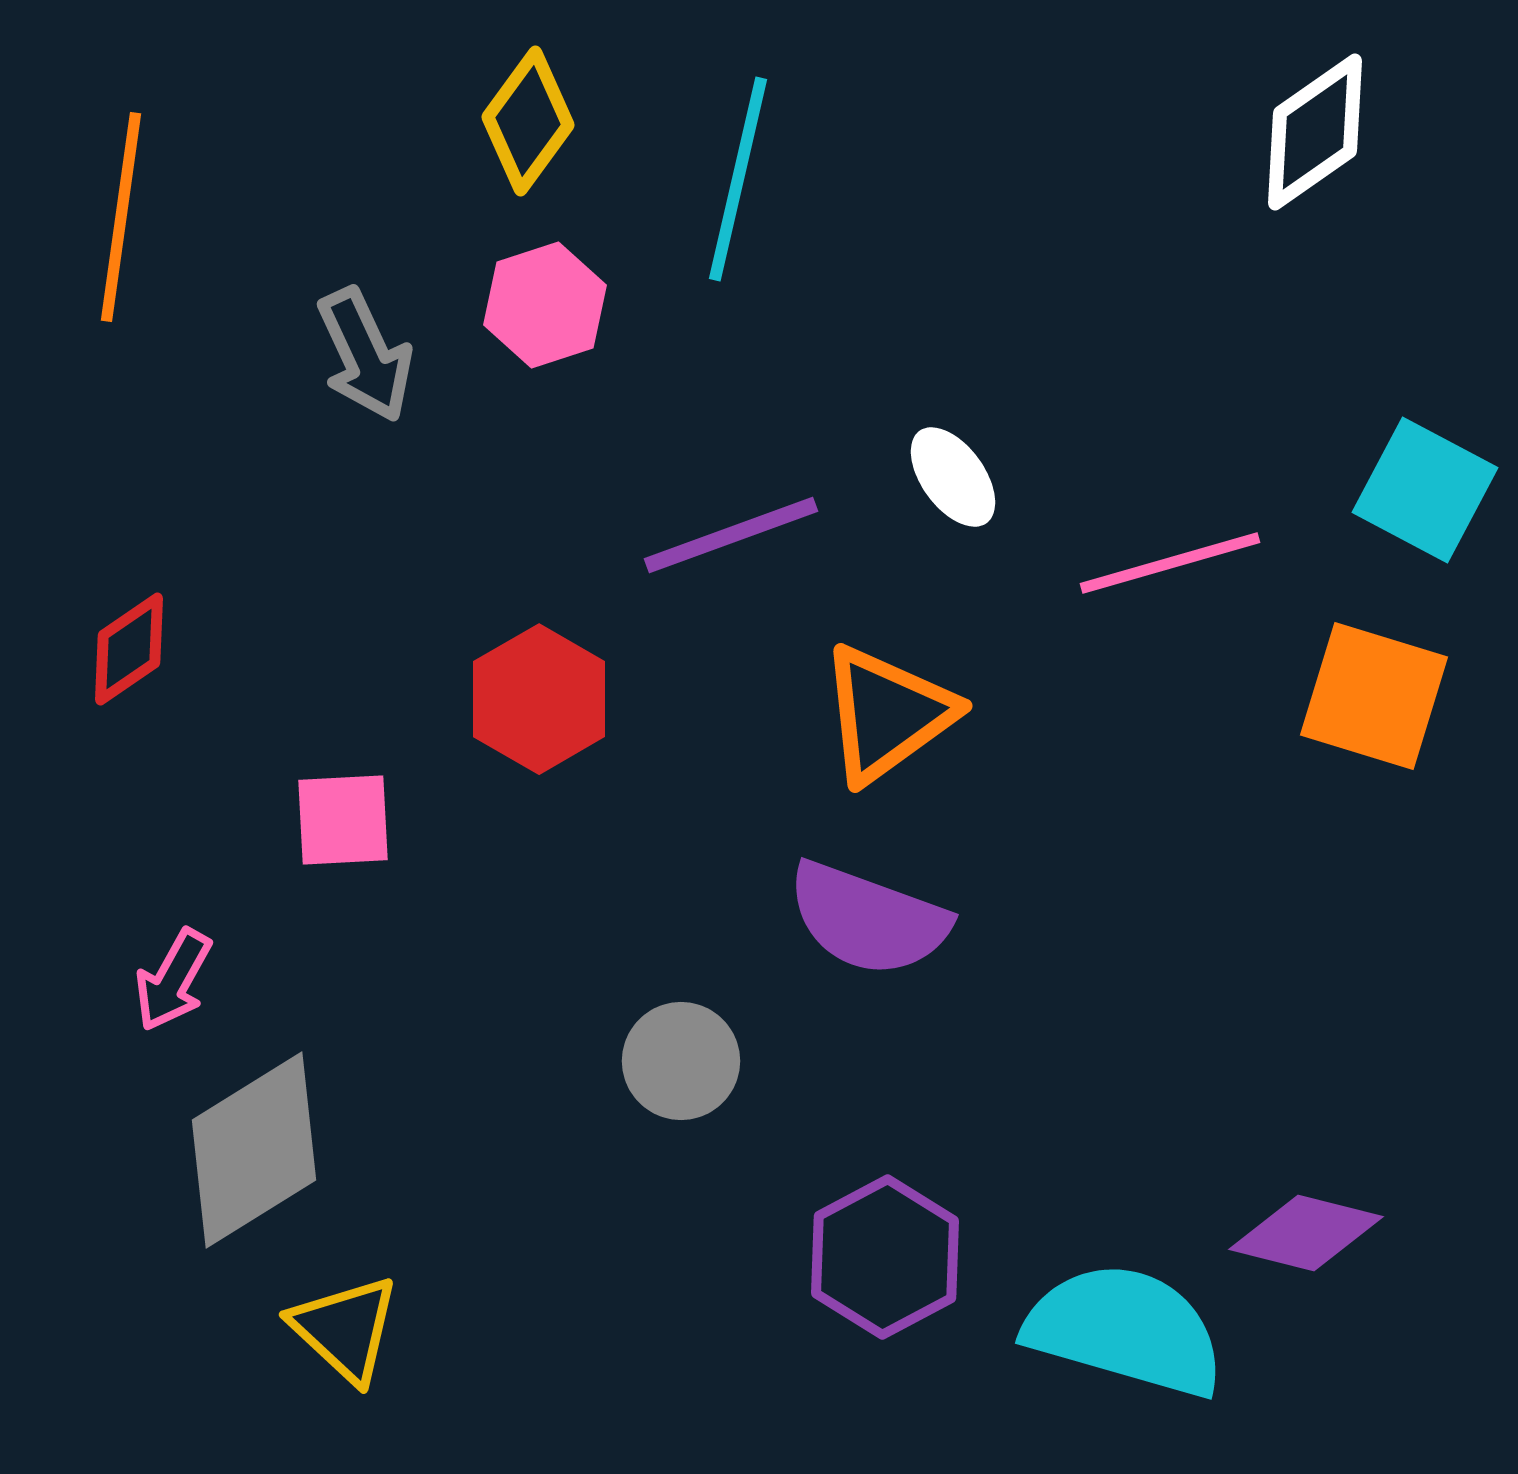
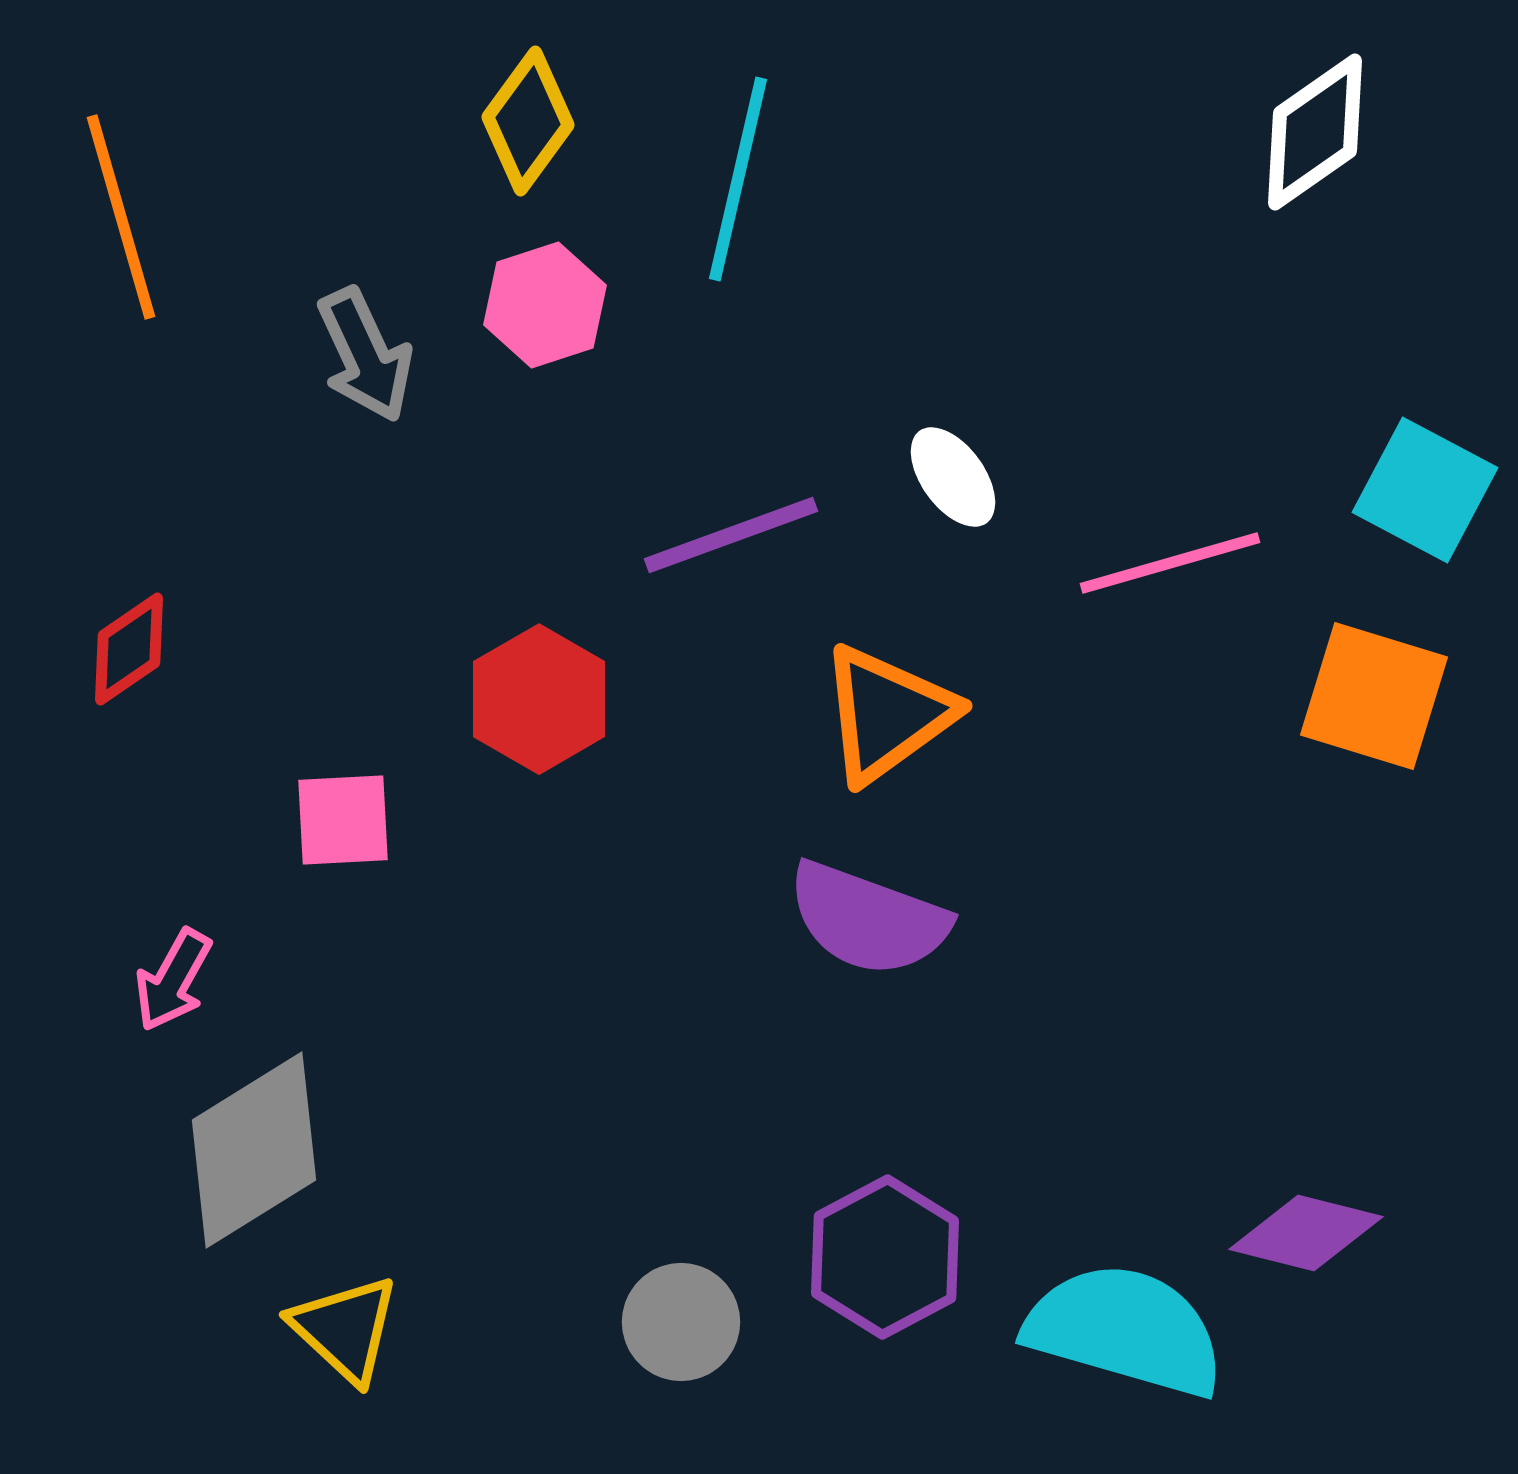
orange line: rotated 24 degrees counterclockwise
gray circle: moved 261 px down
